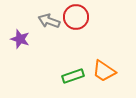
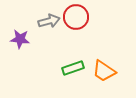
gray arrow: rotated 145 degrees clockwise
purple star: rotated 12 degrees counterclockwise
green rectangle: moved 8 px up
